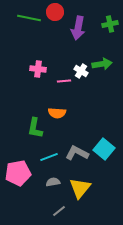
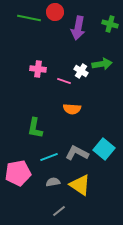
green cross: rotated 28 degrees clockwise
pink line: rotated 24 degrees clockwise
orange semicircle: moved 15 px right, 4 px up
yellow triangle: moved 3 px up; rotated 35 degrees counterclockwise
